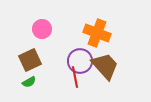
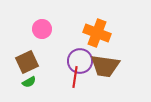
brown square: moved 3 px left, 2 px down
brown trapezoid: rotated 140 degrees clockwise
red line: rotated 20 degrees clockwise
